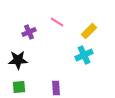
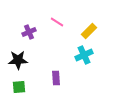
purple rectangle: moved 10 px up
